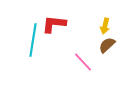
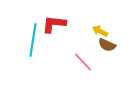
yellow arrow: moved 5 px left, 5 px down; rotated 105 degrees clockwise
brown semicircle: rotated 114 degrees counterclockwise
